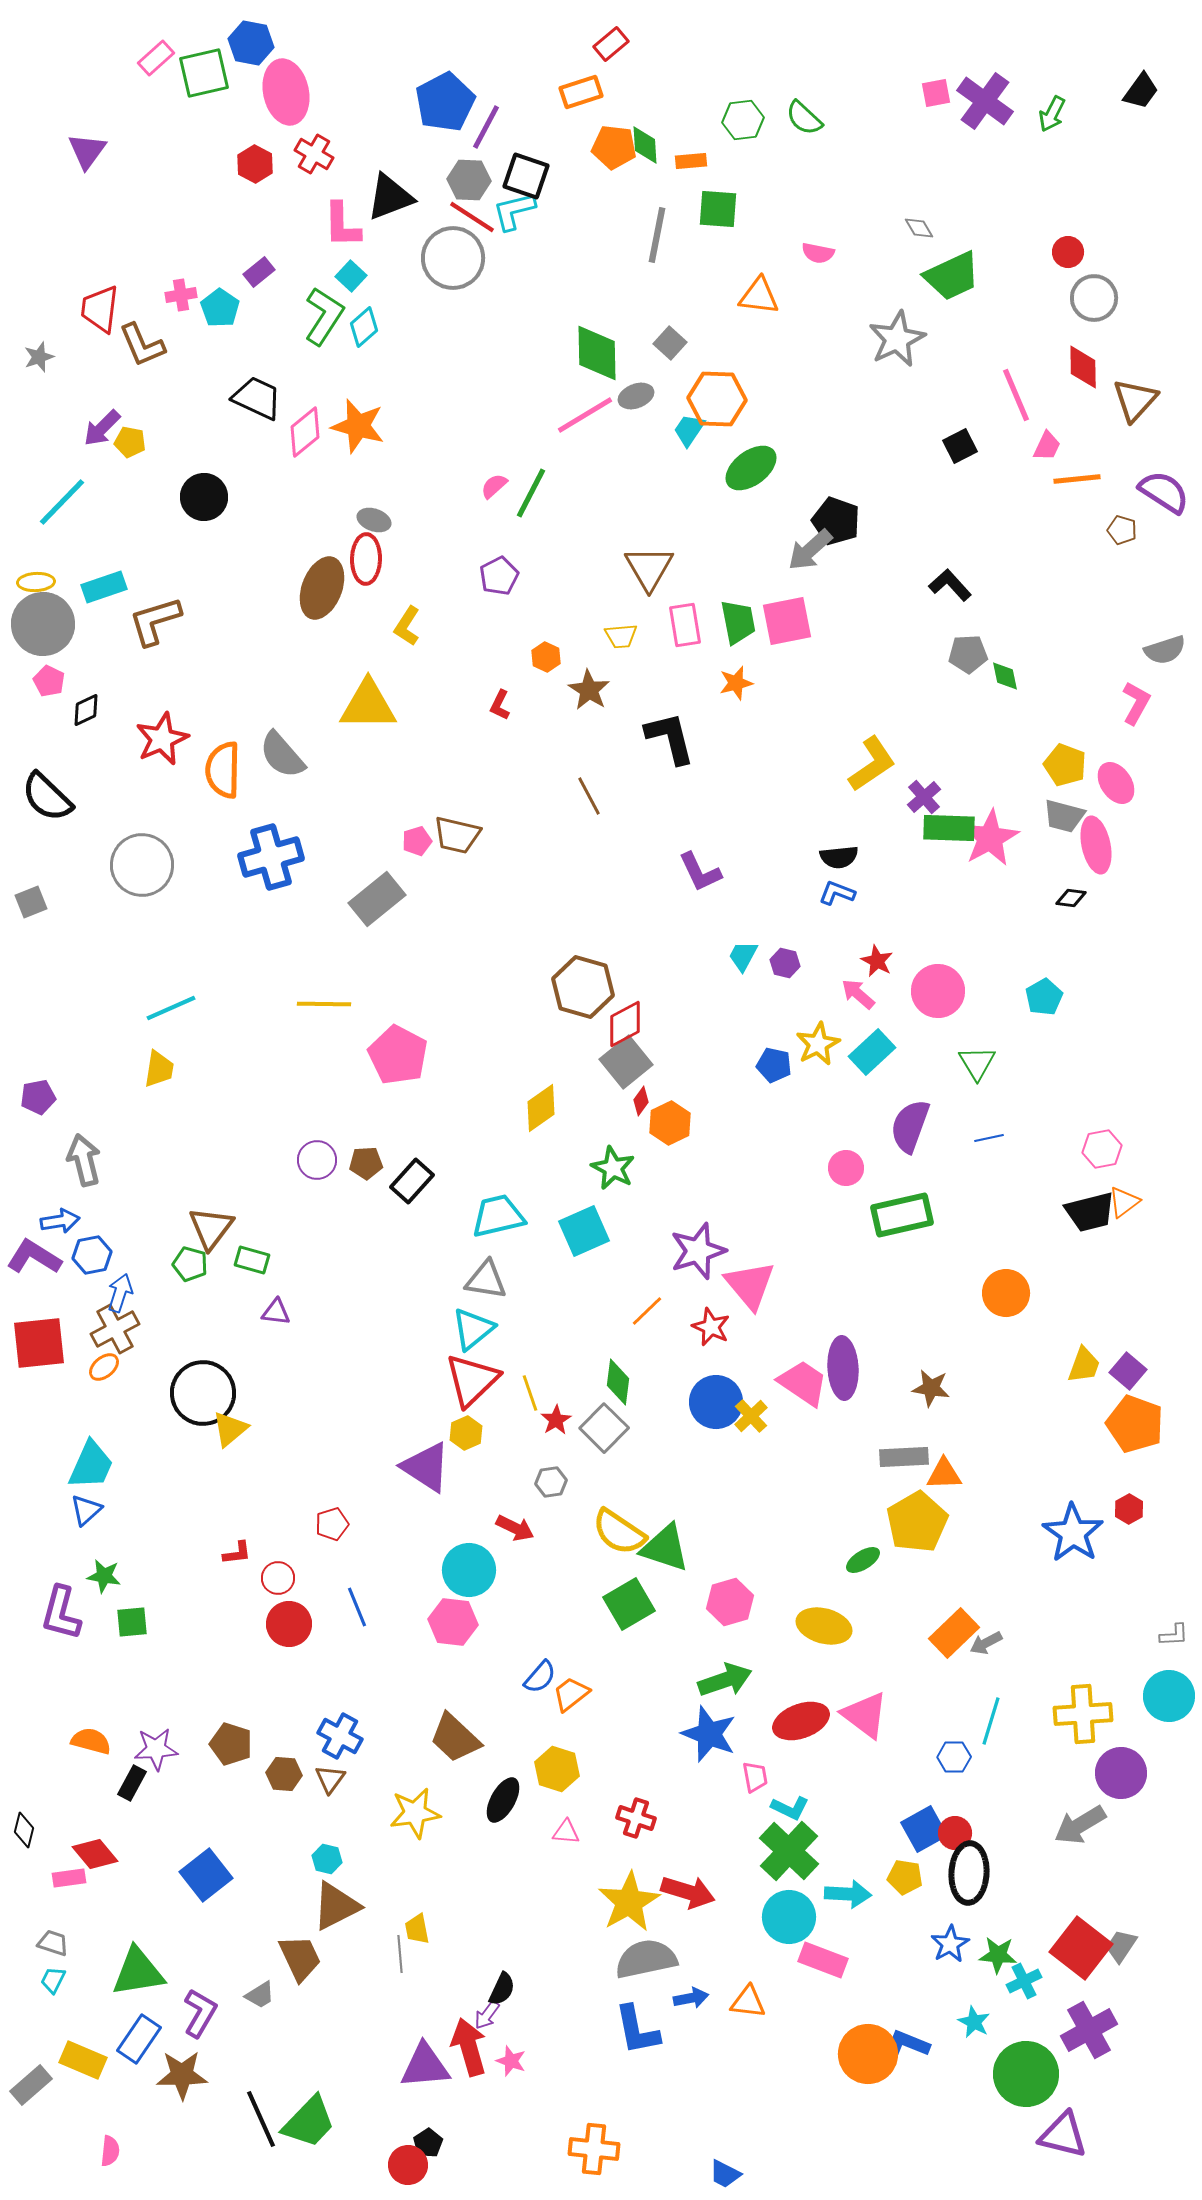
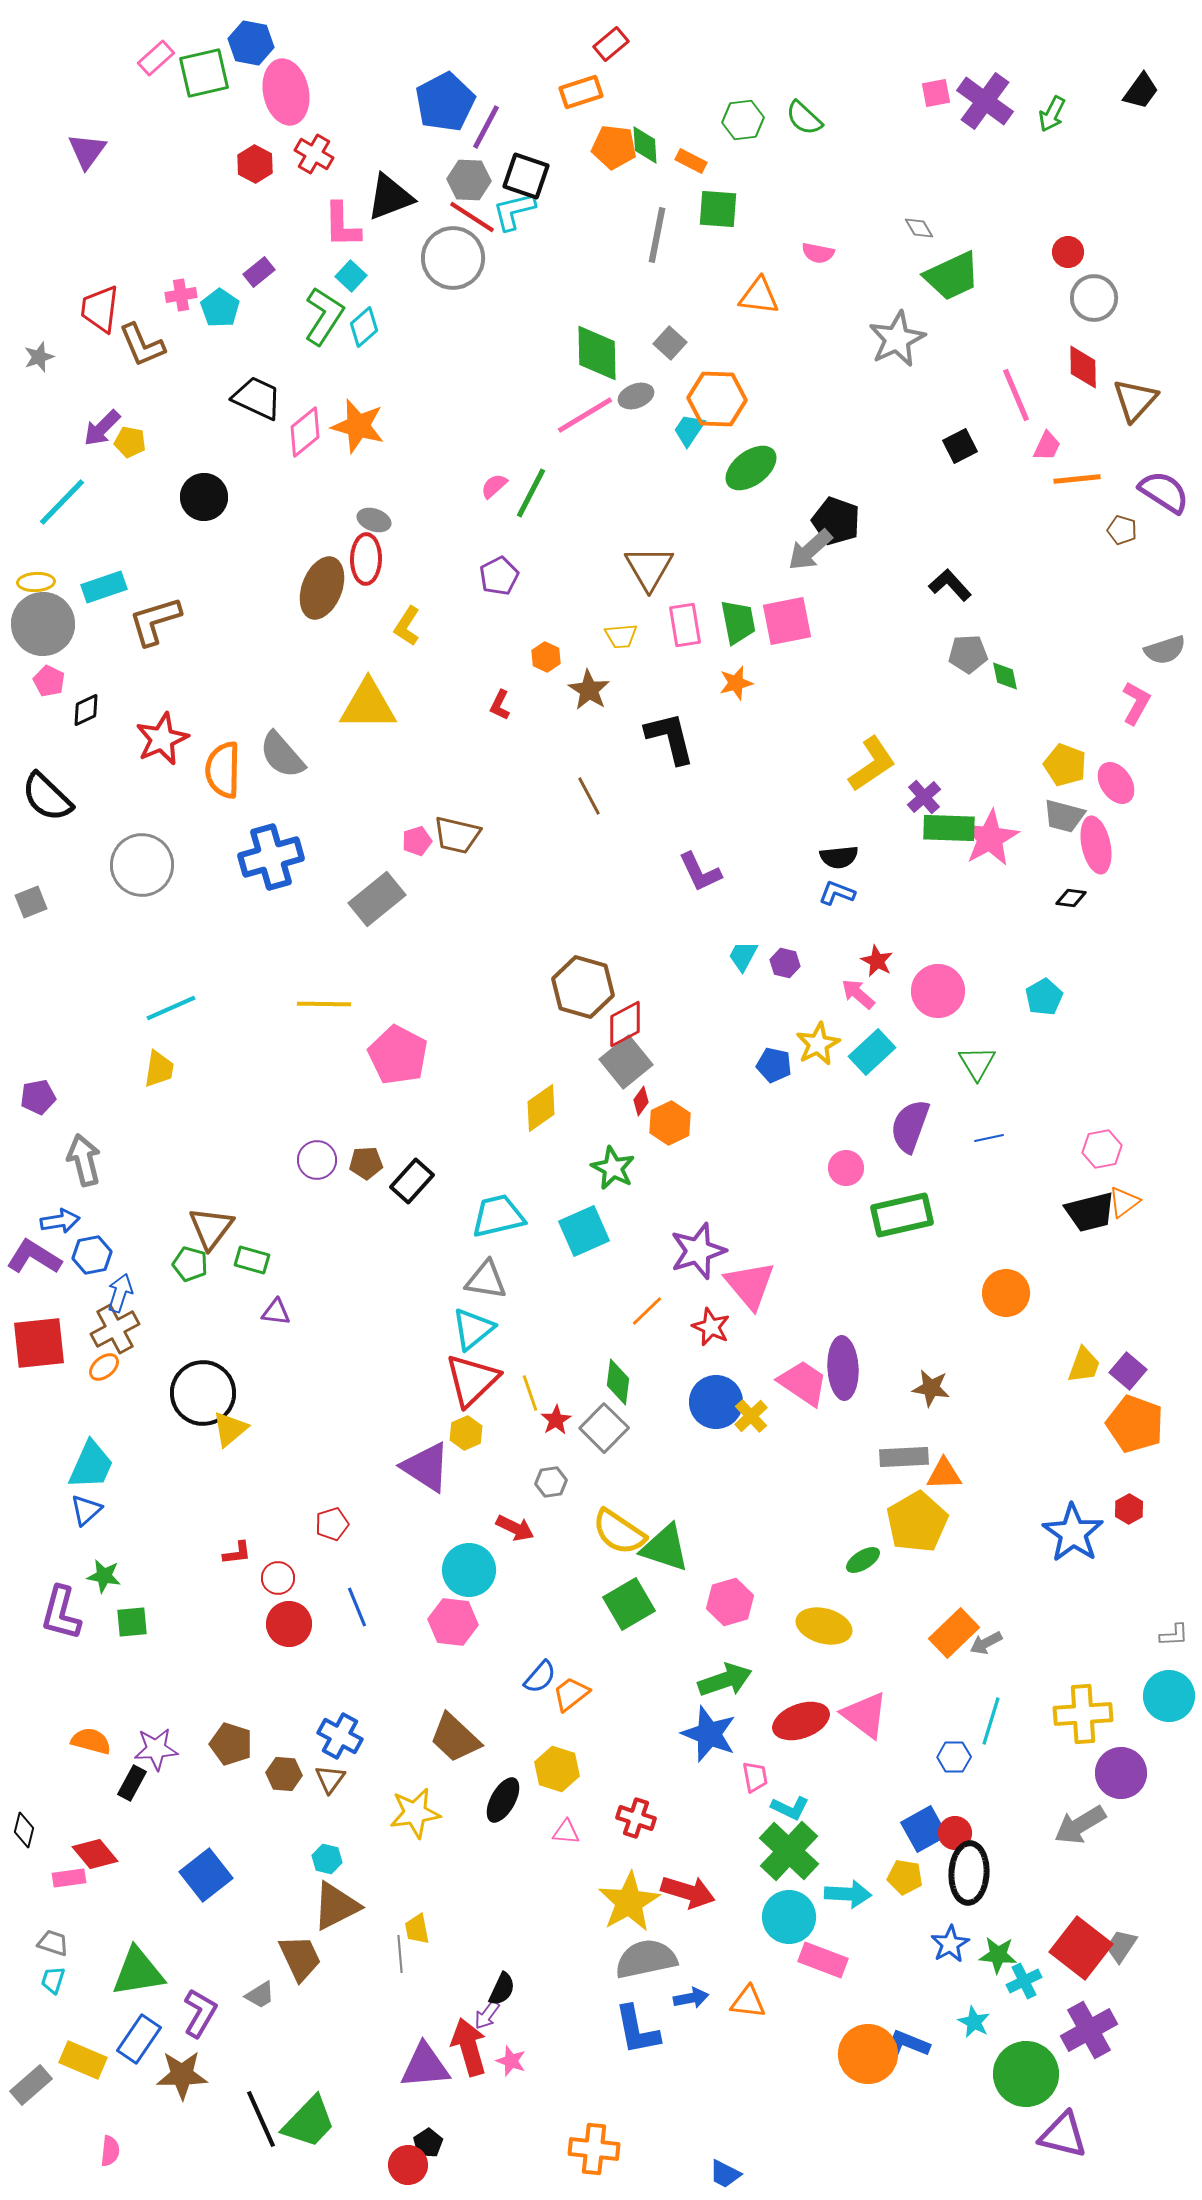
orange rectangle at (691, 161): rotated 32 degrees clockwise
cyan trapezoid at (53, 1980): rotated 8 degrees counterclockwise
